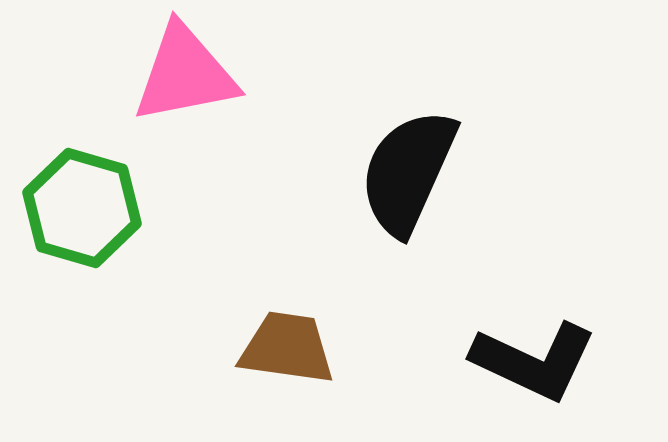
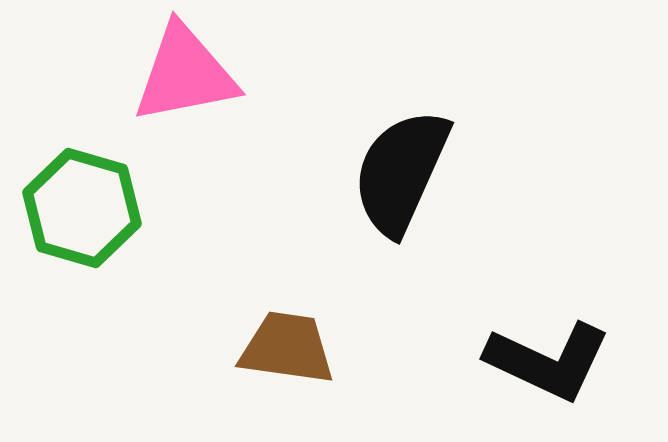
black semicircle: moved 7 px left
black L-shape: moved 14 px right
